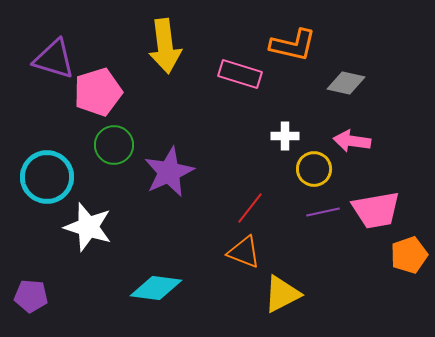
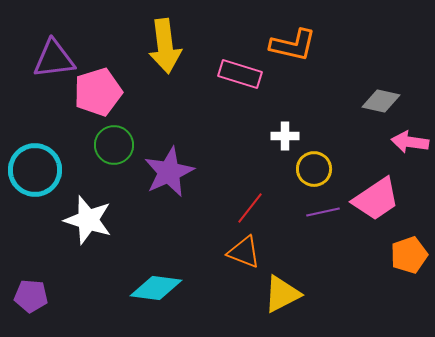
purple triangle: rotated 24 degrees counterclockwise
gray diamond: moved 35 px right, 18 px down
pink arrow: moved 58 px right, 1 px down
cyan circle: moved 12 px left, 7 px up
pink trapezoid: moved 11 px up; rotated 24 degrees counterclockwise
white star: moved 7 px up
